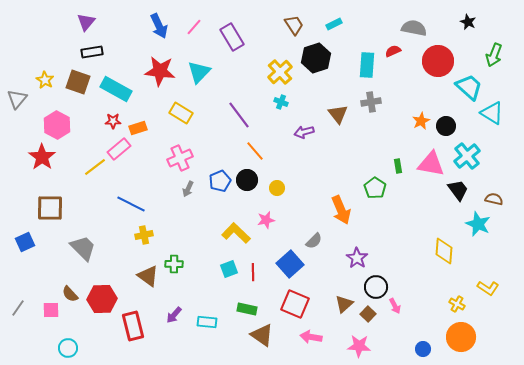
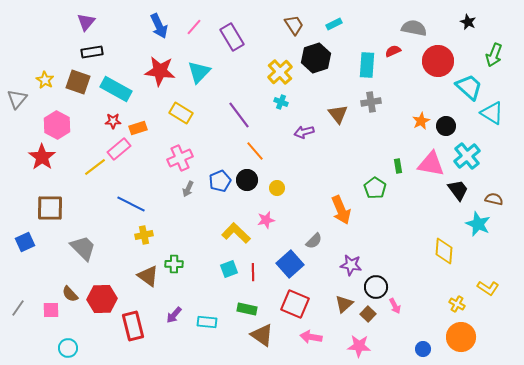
purple star at (357, 258): moved 6 px left, 7 px down; rotated 25 degrees counterclockwise
